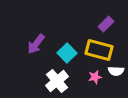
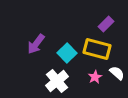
yellow rectangle: moved 2 px left, 1 px up
white semicircle: moved 1 px right, 2 px down; rotated 140 degrees counterclockwise
pink star: rotated 16 degrees counterclockwise
